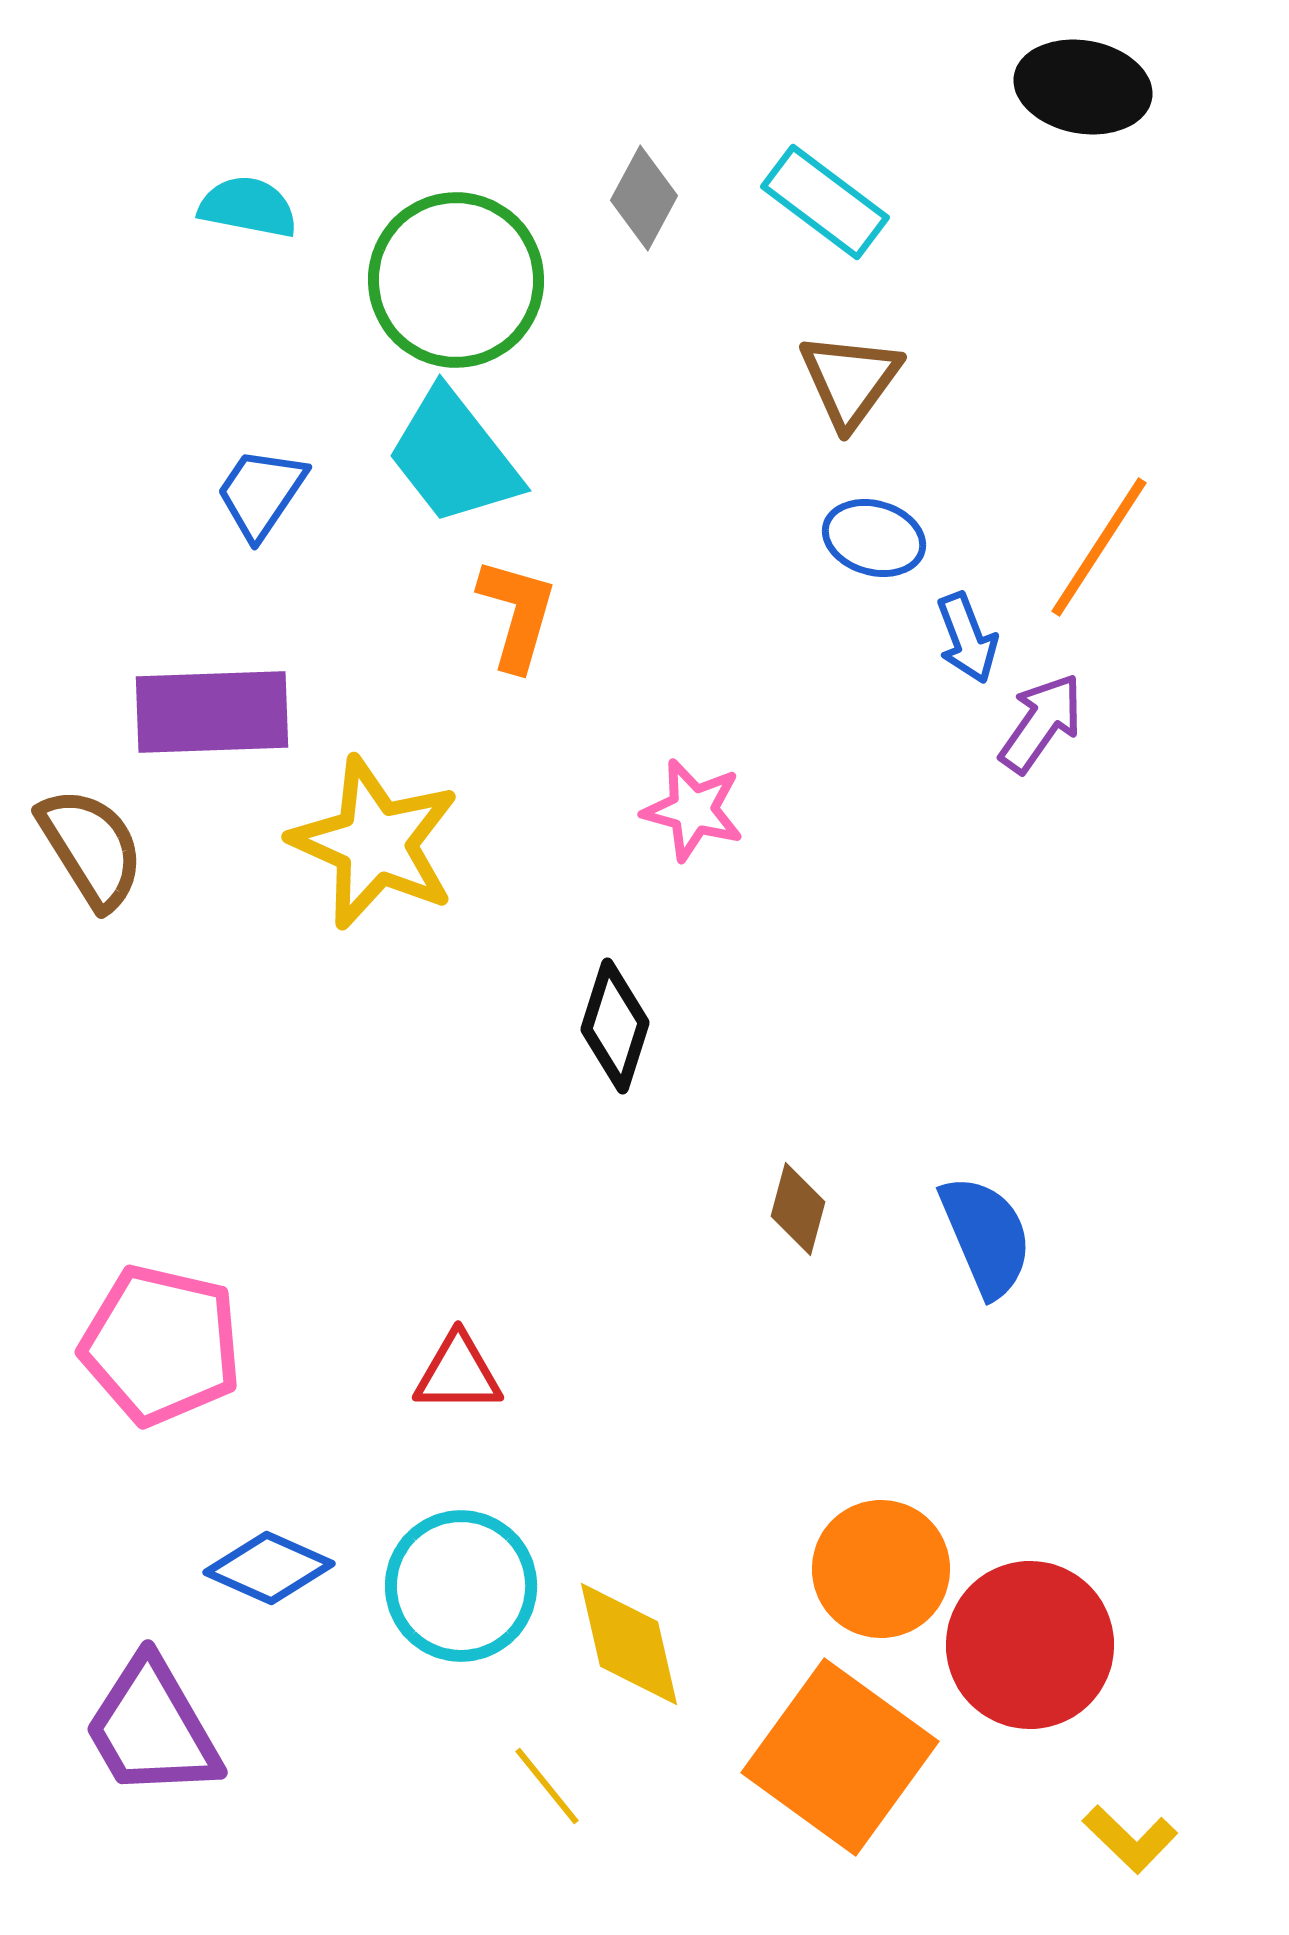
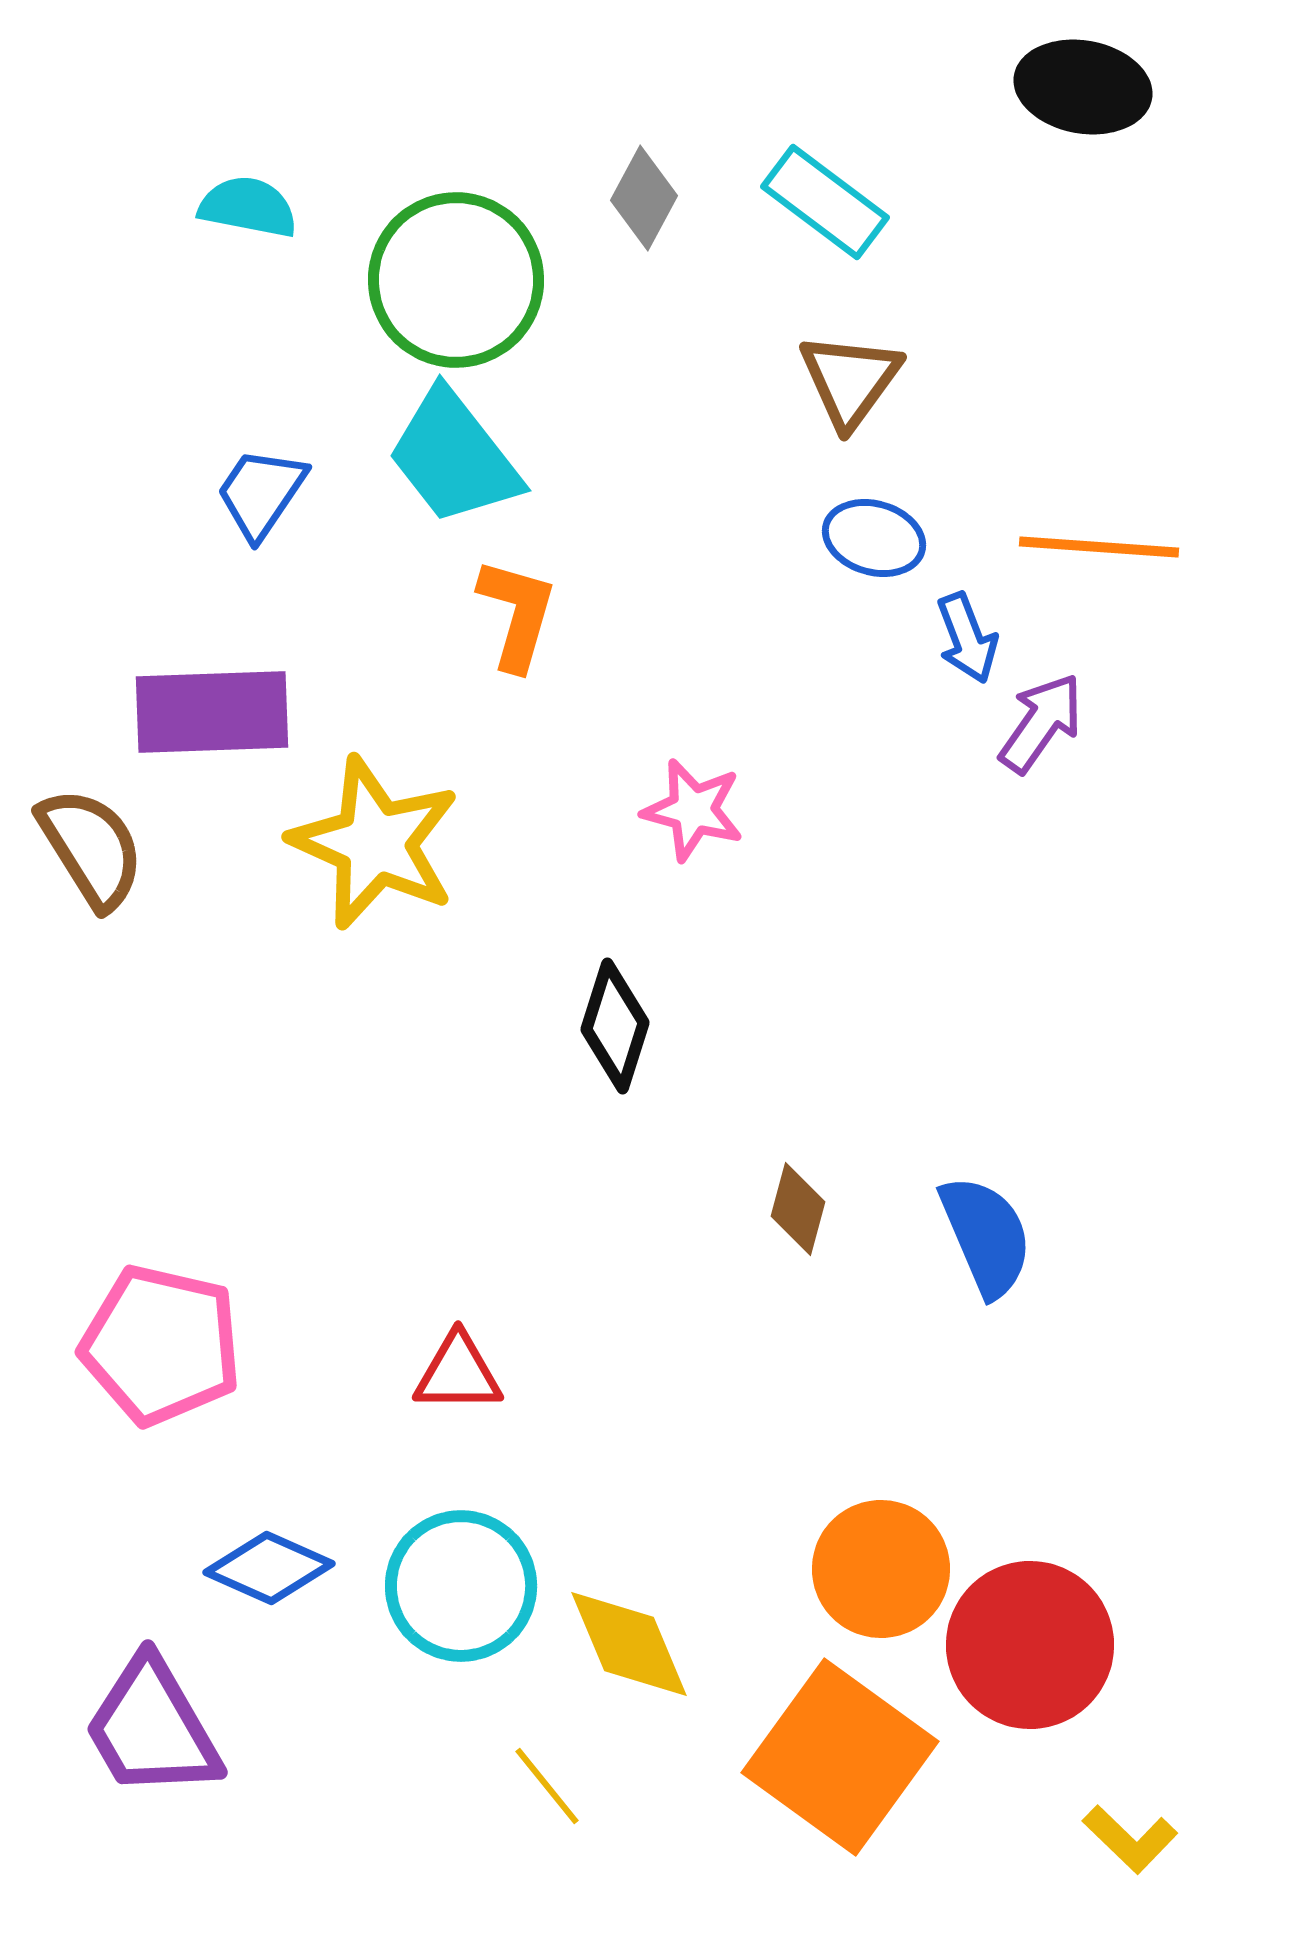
orange line: rotated 61 degrees clockwise
yellow diamond: rotated 10 degrees counterclockwise
